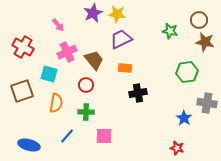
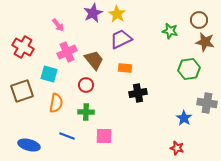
yellow star: rotated 24 degrees clockwise
green hexagon: moved 2 px right, 3 px up
blue line: rotated 70 degrees clockwise
